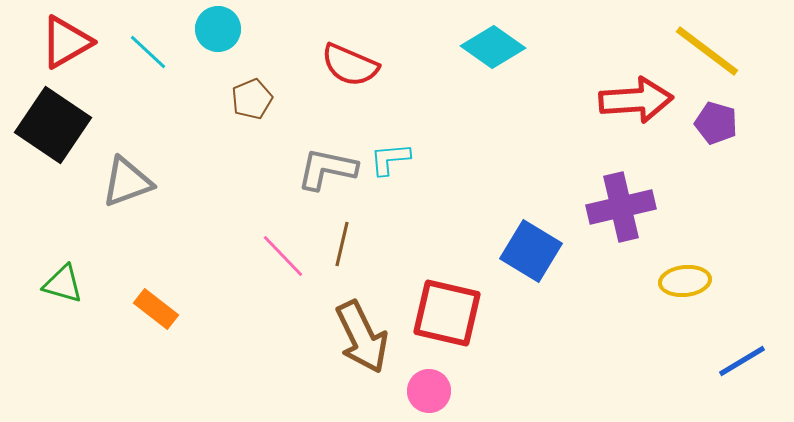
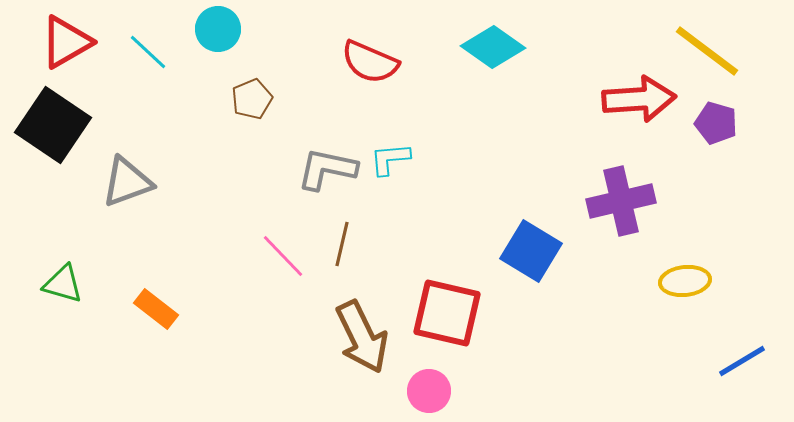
red semicircle: moved 20 px right, 3 px up
red arrow: moved 3 px right, 1 px up
purple cross: moved 6 px up
